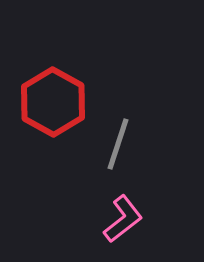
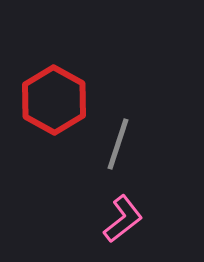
red hexagon: moved 1 px right, 2 px up
